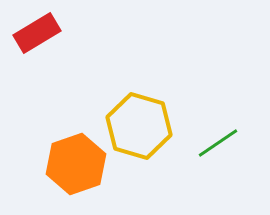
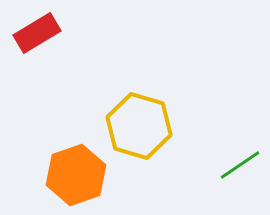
green line: moved 22 px right, 22 px down
orange hexagon: moved 11 px down
